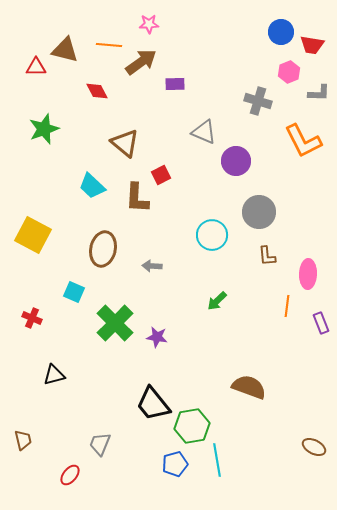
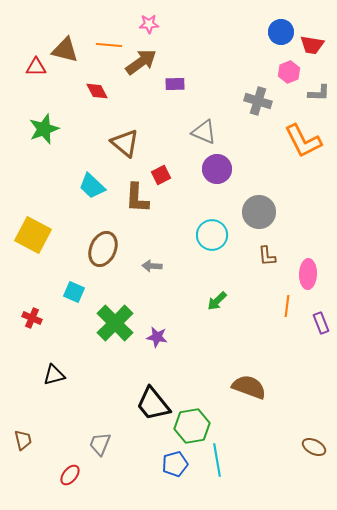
purple circle at (236, 161): moved 19 px left, 8 px down
brown ellipse at (103, 249): rotated 12 degrees clockwise
